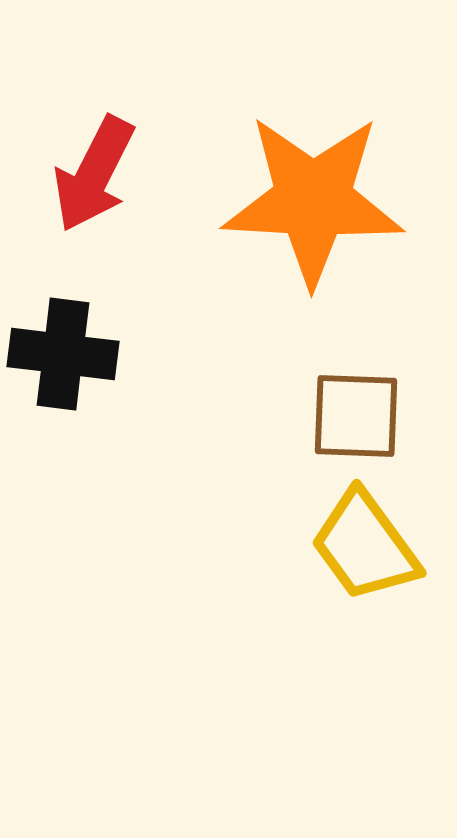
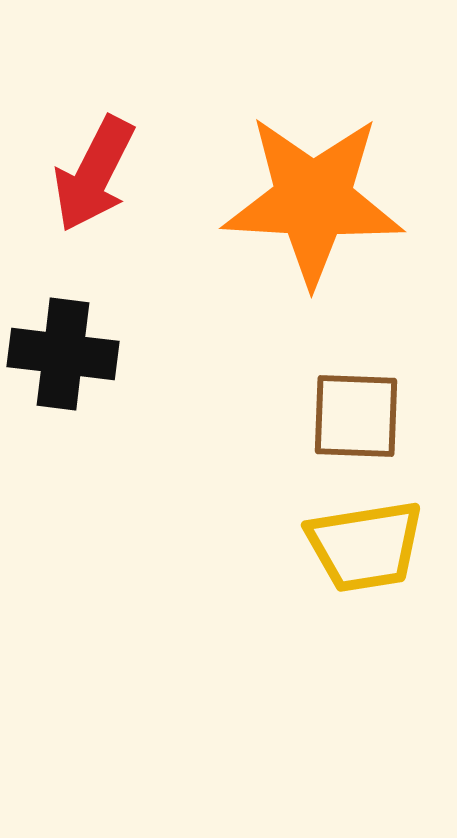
yellow trapezoid: rotated 63 degrees counterclockwise
